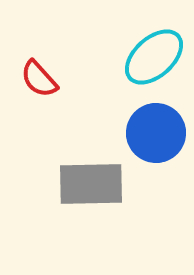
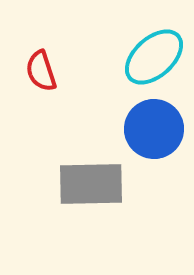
red semicircle: moved 2 px right, 8 px up; rotated 24 degrees clockwise
blue circle: moved 2 px left, 4 px up
